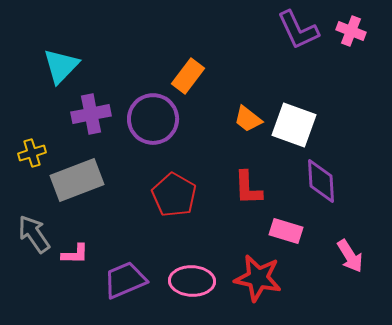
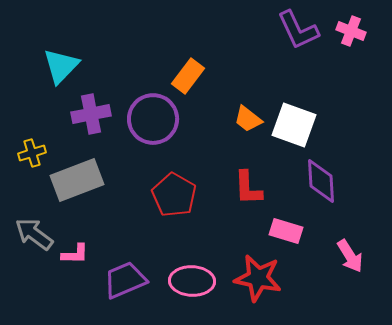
gray arrow: rotated 18 degrees counterclockwise
